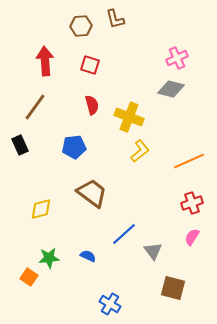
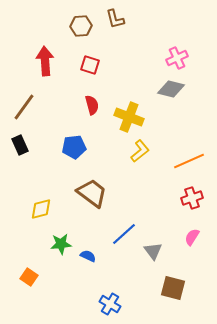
brown line: moved 11 px left
red cross: moved 5 px up
green star: moved 12 px right, 14 px up
